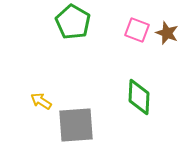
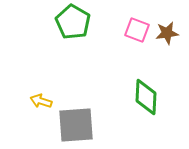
brown star: rotated 30 degrees counterclockwise
green diamond: moved 7 px right
yellow arrow: rotated 15 degrees counterclockwise
